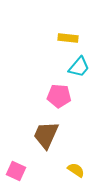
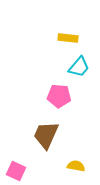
yellow semicircle: moved 4 px up; rotated 24 degrees counterclockwise
